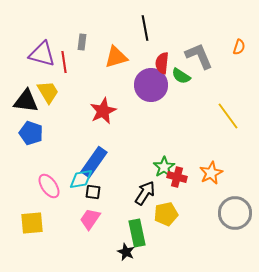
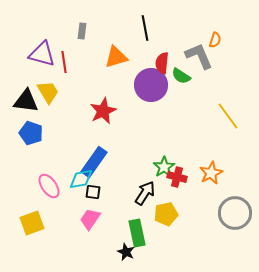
gray rectangle: moved 11 px up
orange semicircle: moved 24 px left, 7 px up
yellow square: rotated 15 degrees counterclockwise
